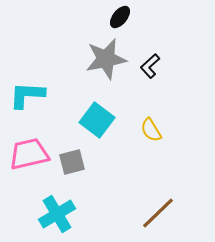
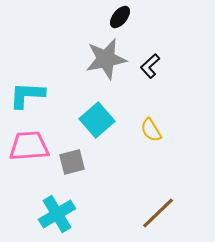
cyan square: rotated 12 degrees clockwise
pink trapezoid: moved 8 px up; rotated 9 degrees clockwise
